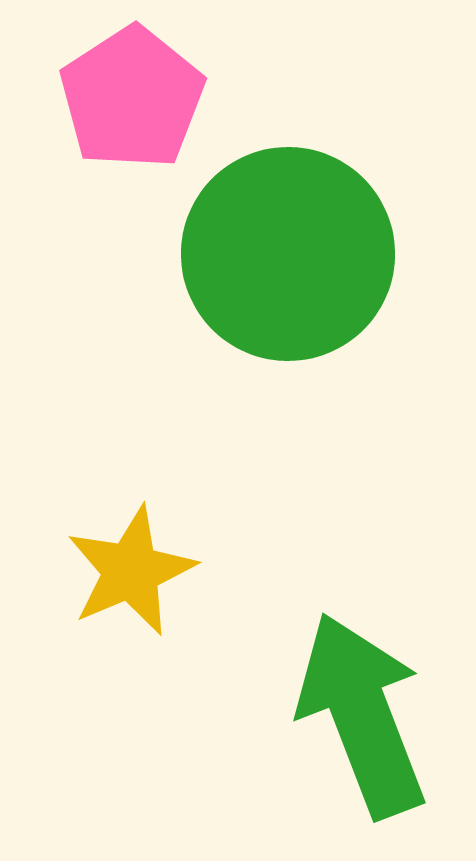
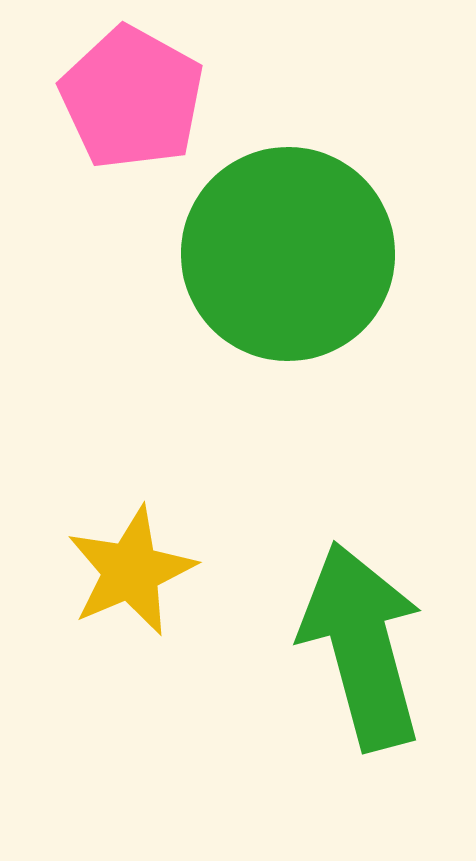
pink pentagon: rotated 10 degrees counterclockwise
green arrow: moved 69 px up; rotated 6 degrees clockwise
